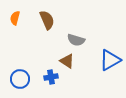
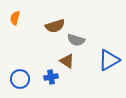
brown semicircle: moved 8 px right, 6 px down; rotated 96 degrees clockwise
blue triangle: moved 1 px left
